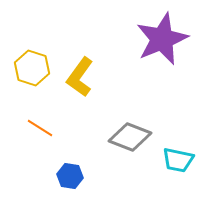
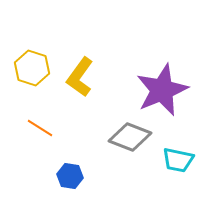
purple star: moved 51 px down
